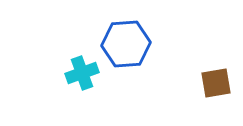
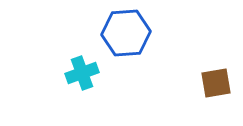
blue hexagon: moved 11 px up
